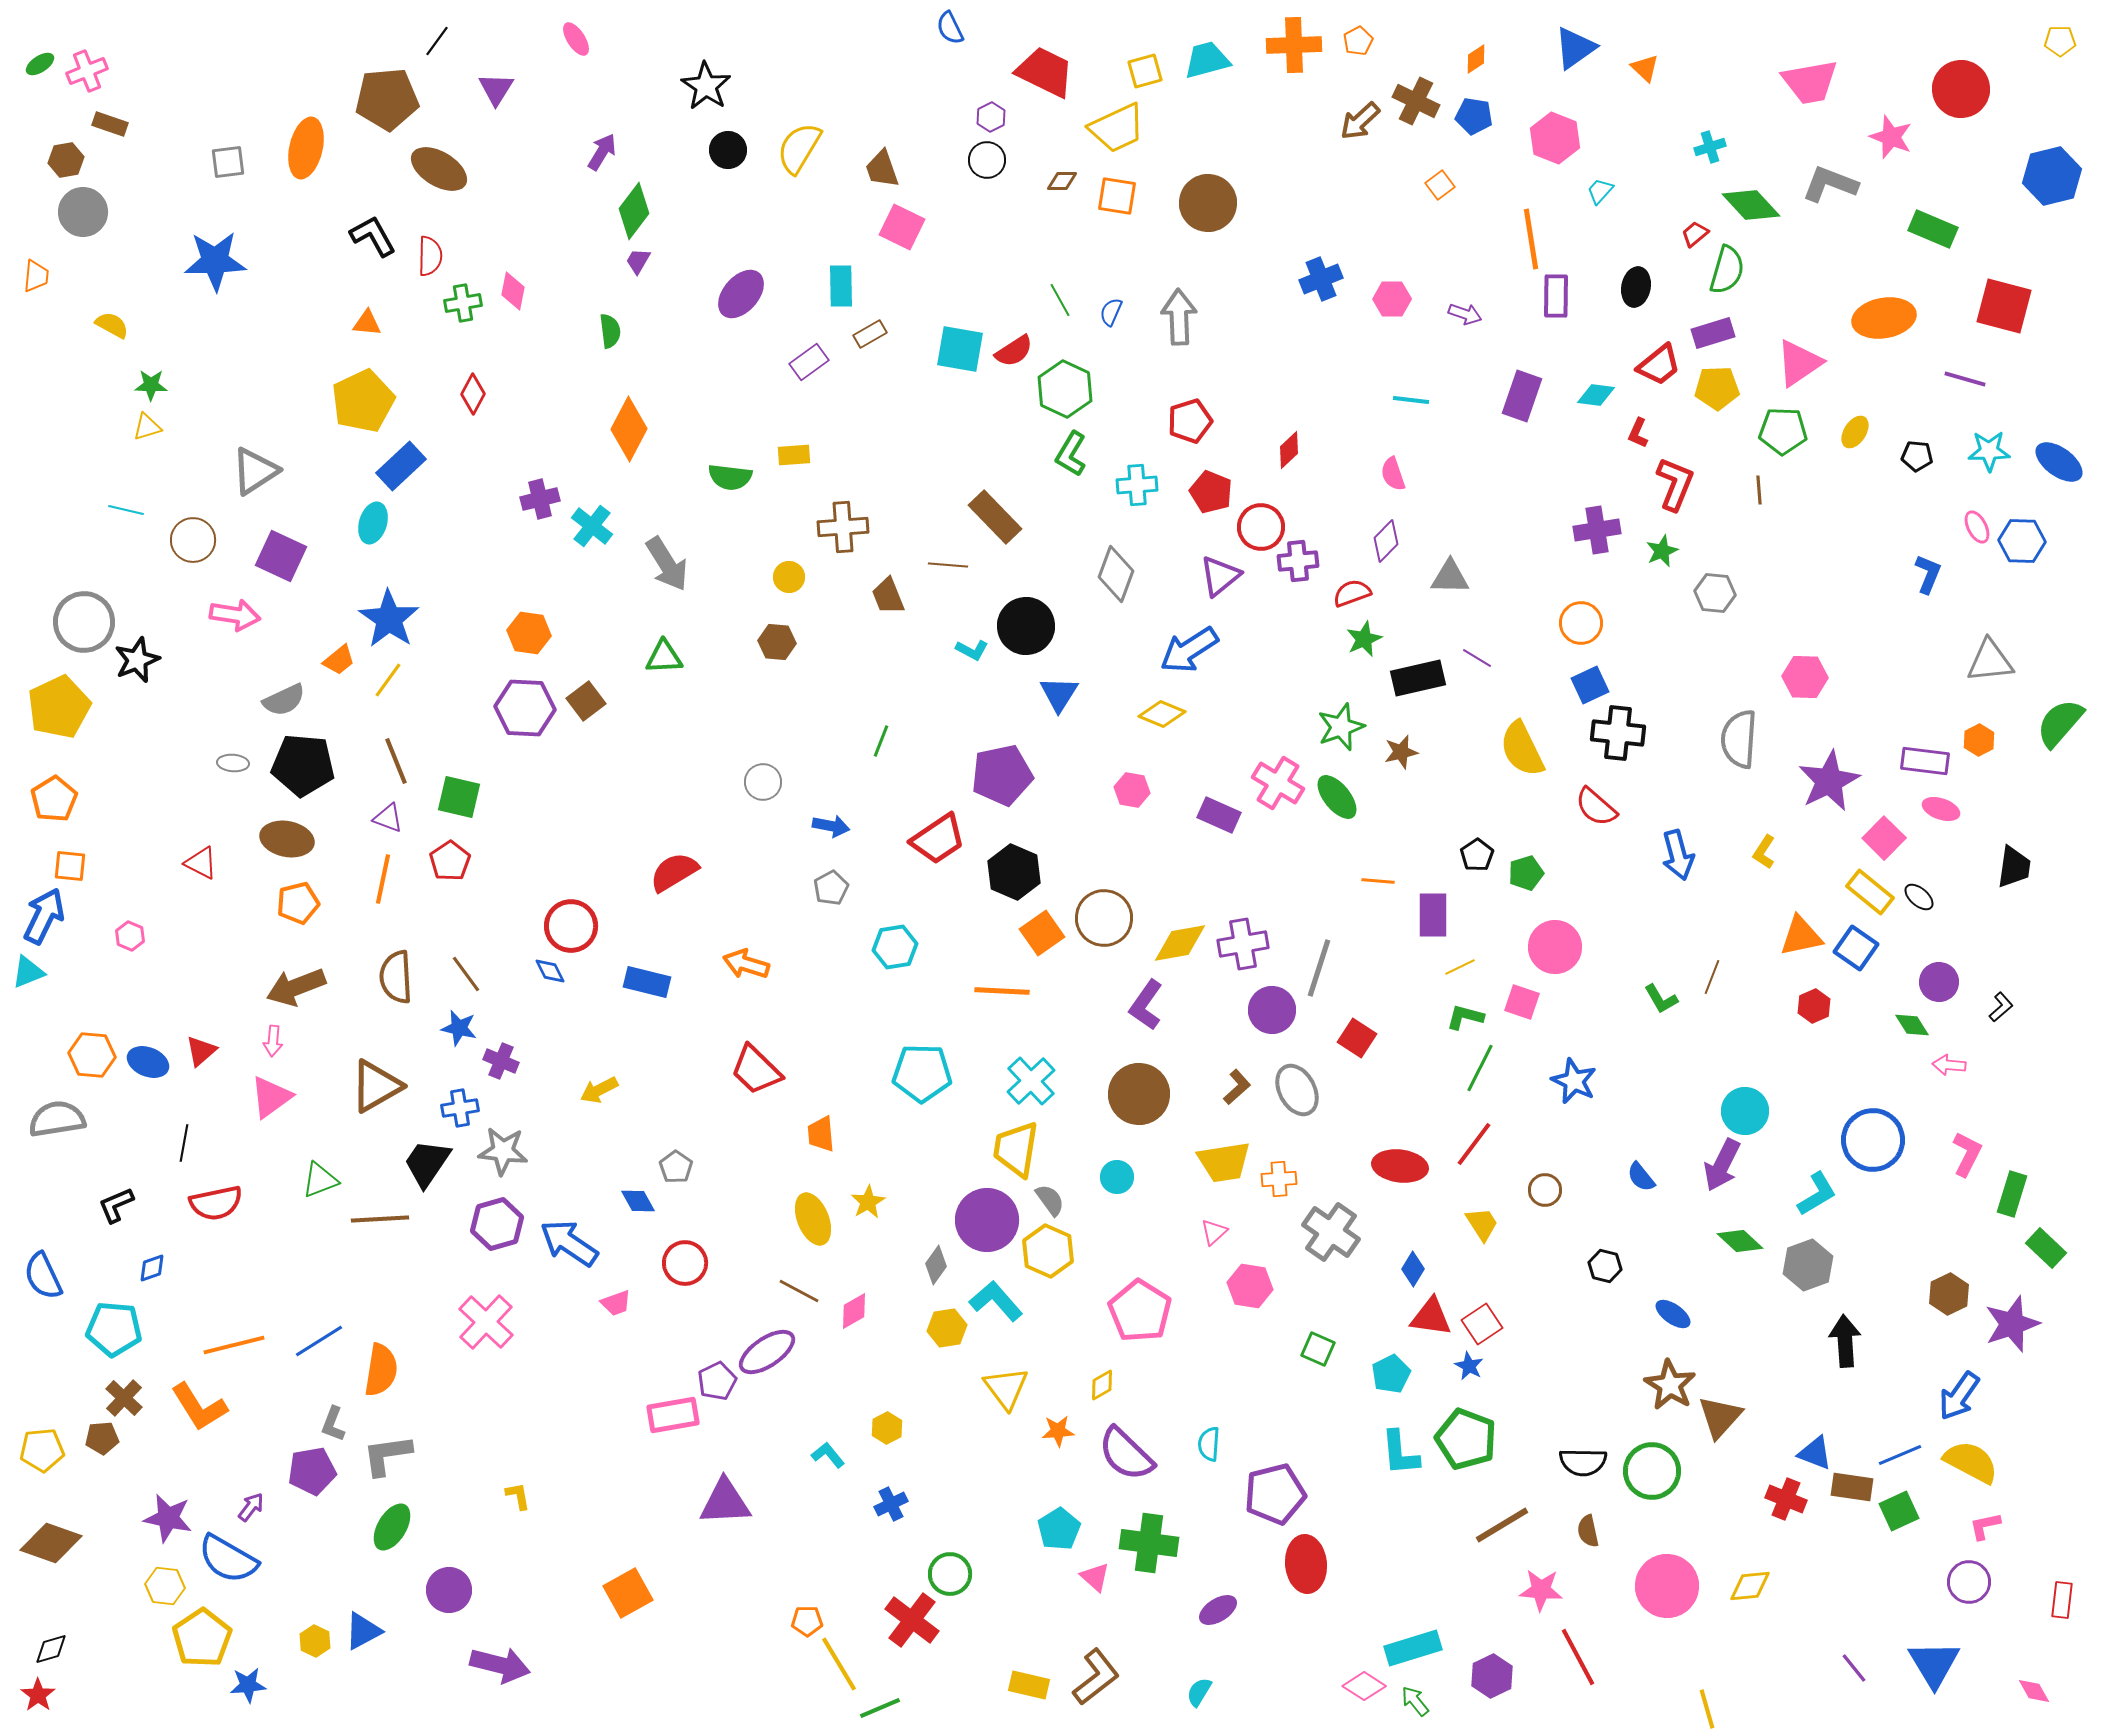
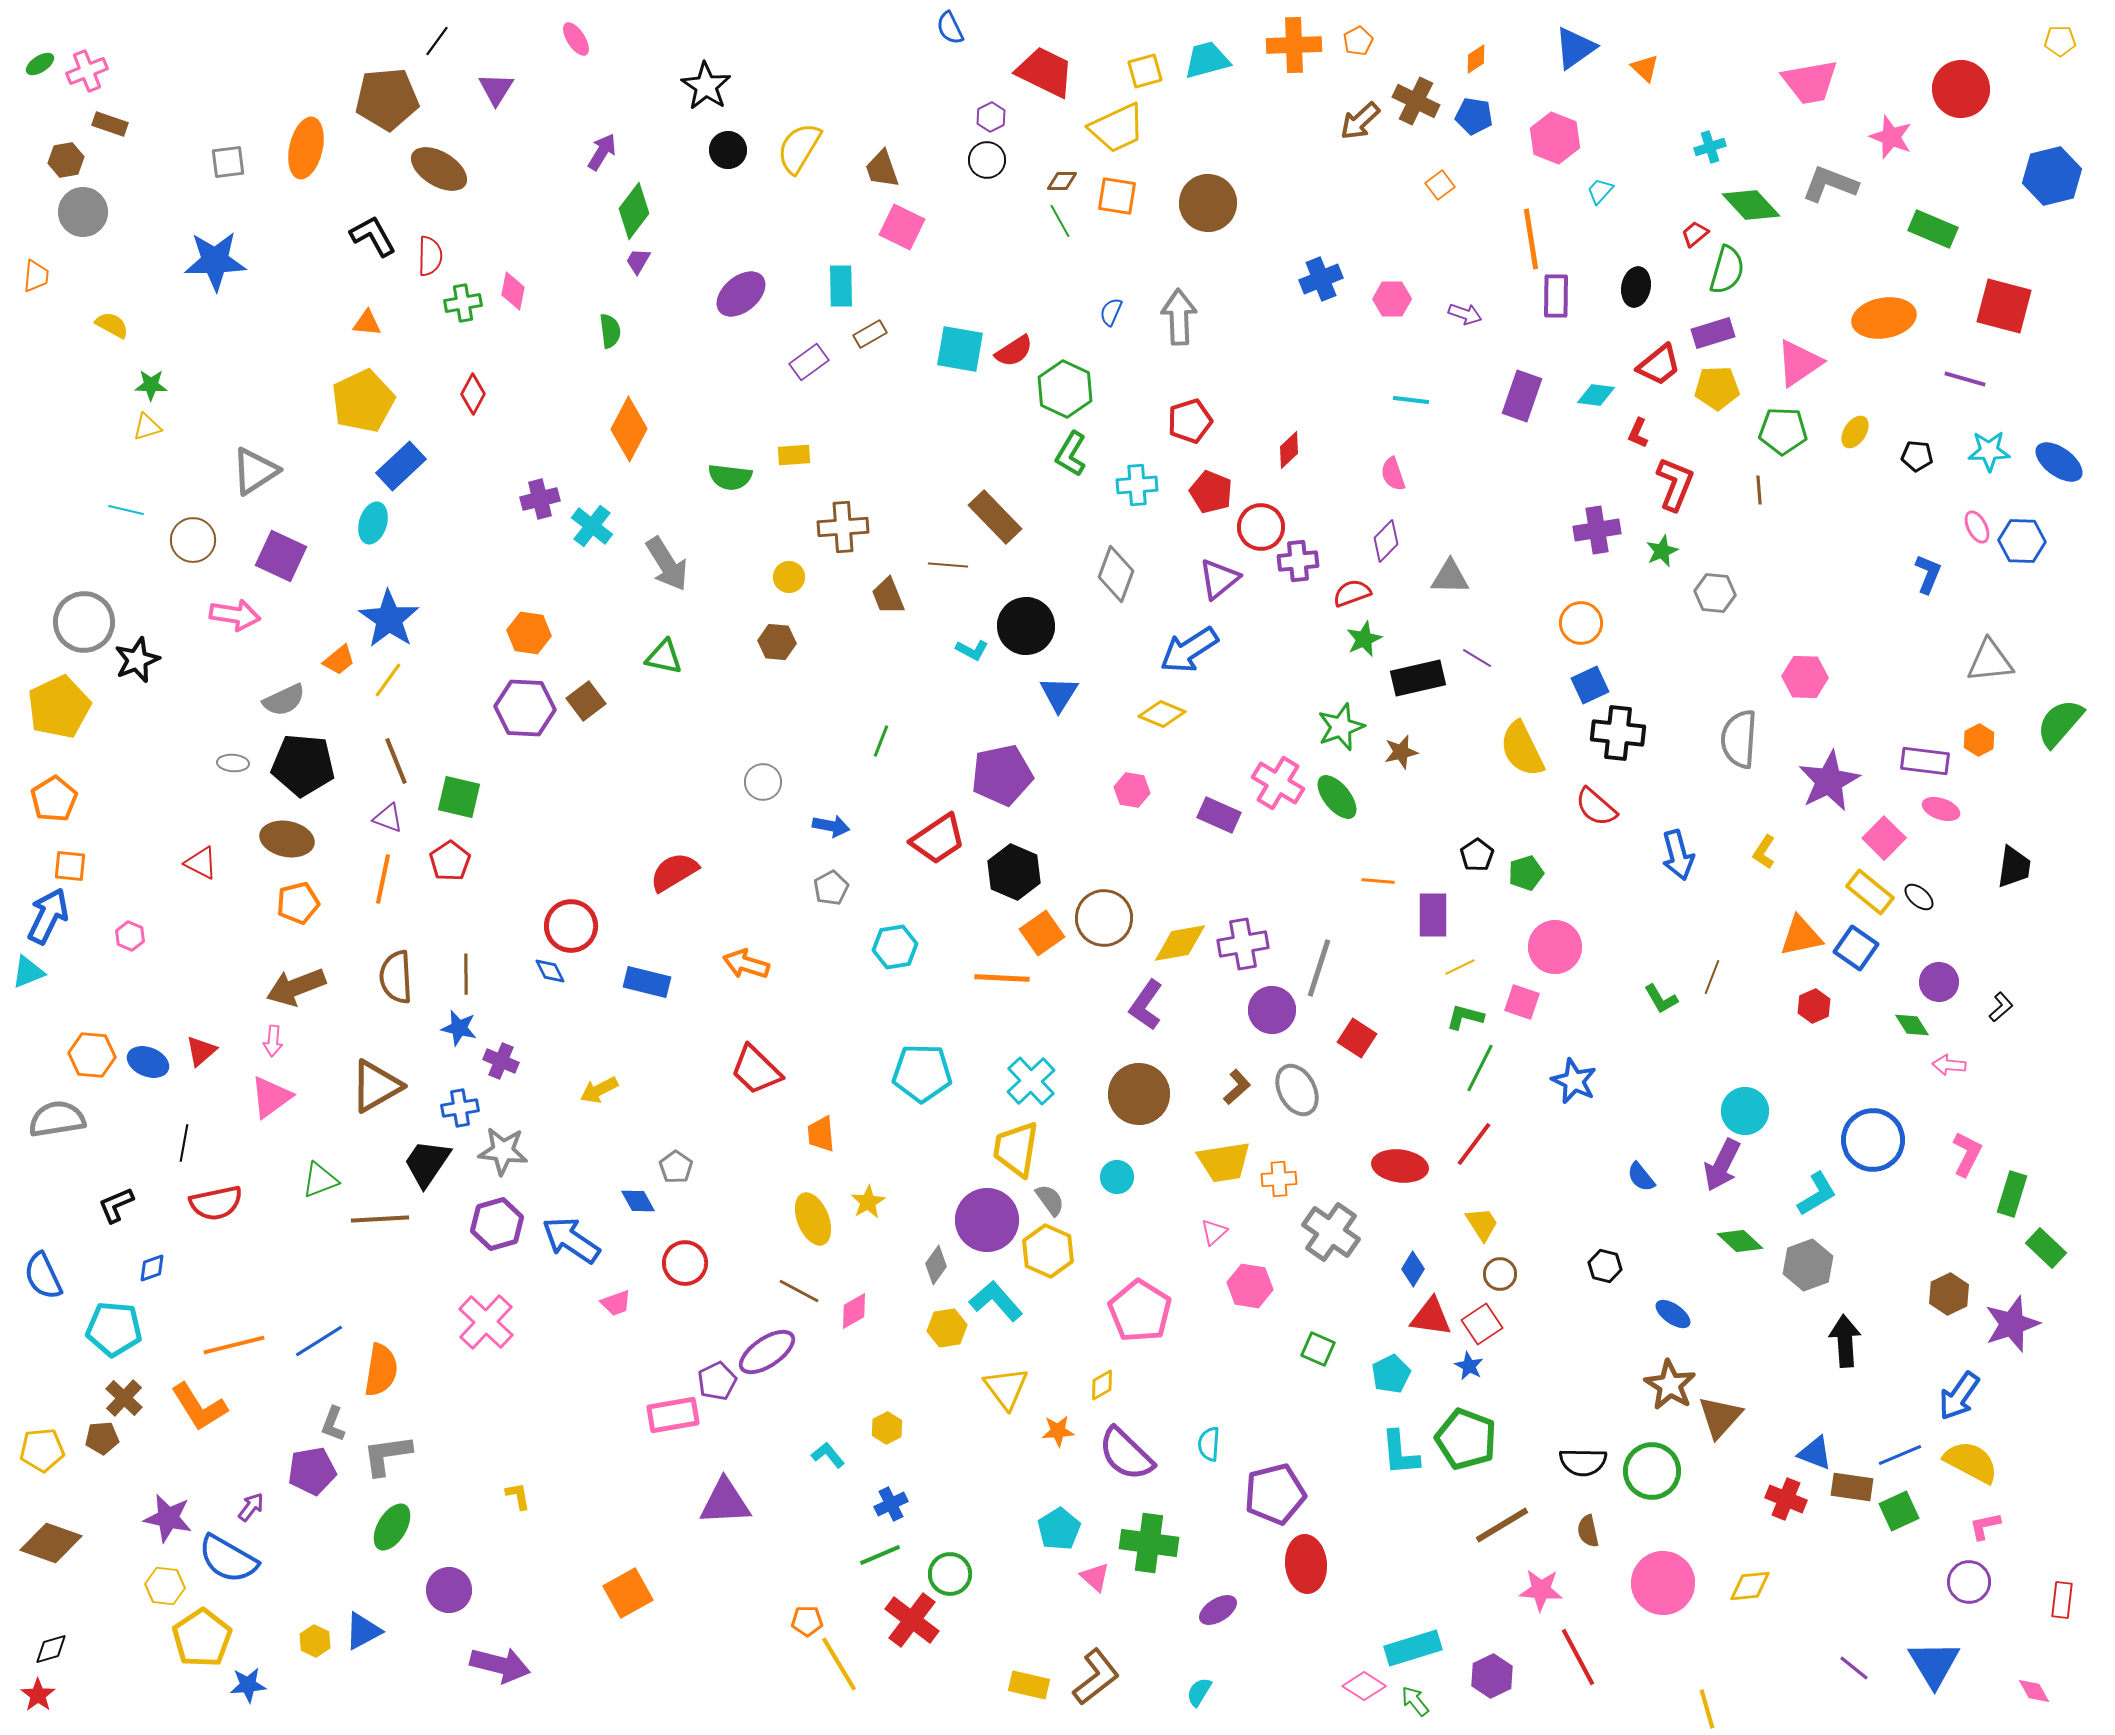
purple ellipse at (741, 294): rotated 9 degrees clockwise
green line at (1060, 300): moved 79 px up
purple triangle at (1220, 576): moved 1 px left, 3 px down
green triangle at (664, 657): rotated 15 degrees clockwise
blue arrow at (44, 916): moved 4 px right
brown line at (466, 974): rotated 36 degrees clockwise
orange line at (1002, 991): moved 13 px up
brown circle at (1545, 1190): moved 45 px left, 84 px down
blue arrow at (569, 1243): moved 2 px right, 3 px up
pink circle at (1667, 1586): moved 4 px left, 3 px up
purple line at (1854, 1668): rotated 12 degrees counterclockwise
green line at (880, 1708): moved 153 px up
